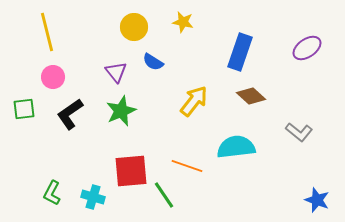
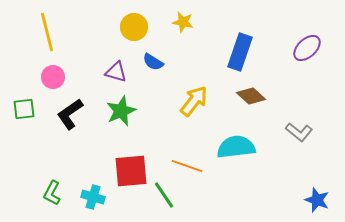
purple ellipse: rotated 8 degrees counterclockwise
purple triangle: rotated 35 degrees counterclockwise
